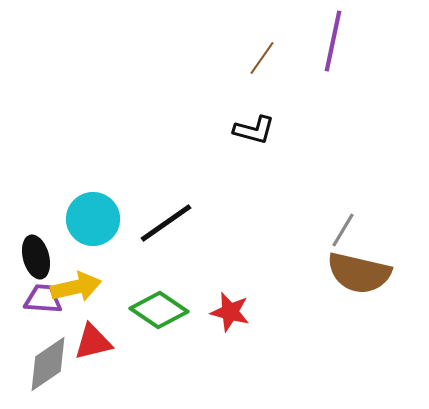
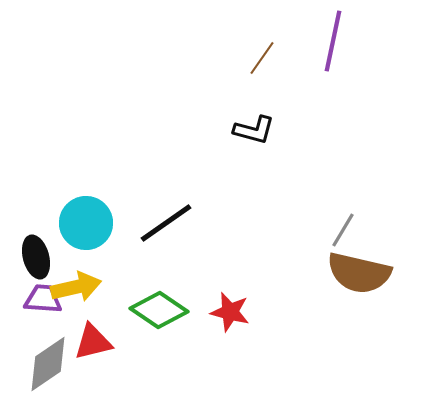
cyan circle: moved 7 px left, 4 px down
